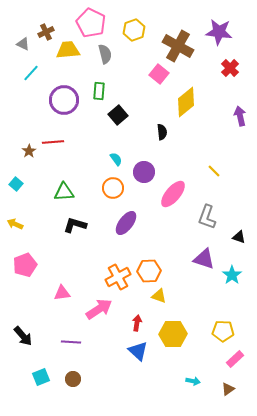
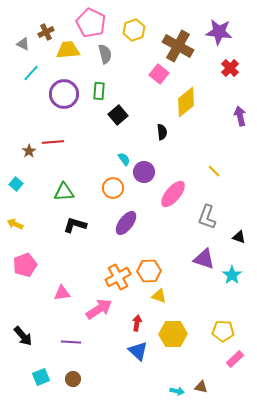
purple circle at (64, 100): moved 6 px up
cyan semicircle at (116, 159): moved 8 px right
cyan arrow at (193, 381): moved 16 px left, 10 px down
brown triangle at (228, 389): moved 27 px left, 2 px up; rotated 48 degrees clockwise
